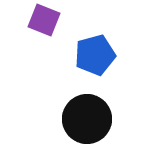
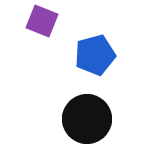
purple square: moved 2 px left, 1 px down
